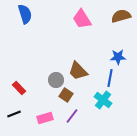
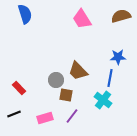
brown square: rotated 24 degrees counterclockwise
